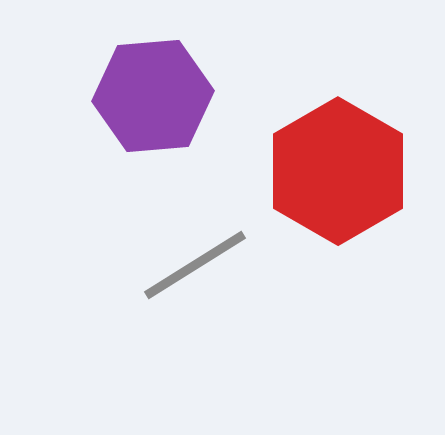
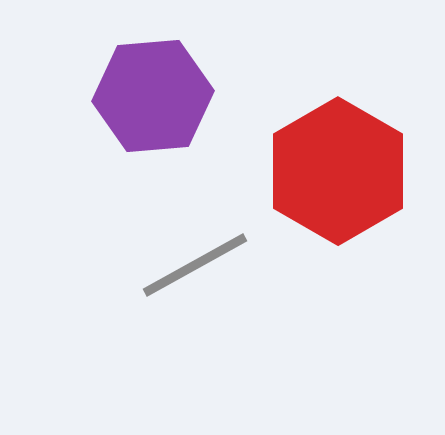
gray line: rotated 3 degrees clockwise
